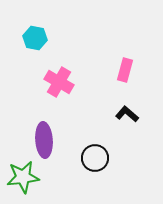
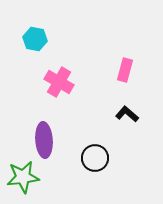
cyan hexagon: moved 1 px down
